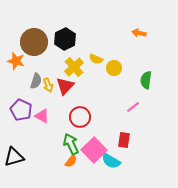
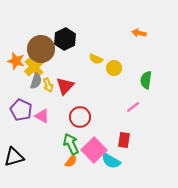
brown circle: moved 7 px right, 7 px down
yellow cross: moved 40 px left
